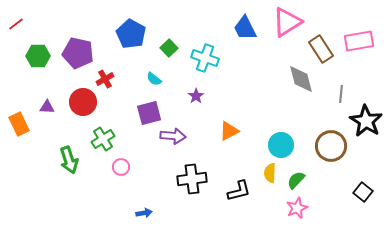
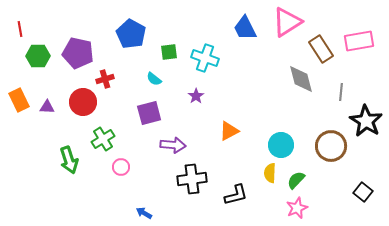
red line: moved 4 px right, 5 px down; rotated 63 degrees counterclockwise
green square: moved 4 px down; rotated 36 degrees clockwise
red cross: rotated 12 degrees clockwise
gray line: moved 2 px up
orange rectangle: moved 24 px up
purple arrow: moved 9 px down
black L-shape: moved 3 px left, 4 px down
blue arrow: rotated 140 degrees counterclockwise
